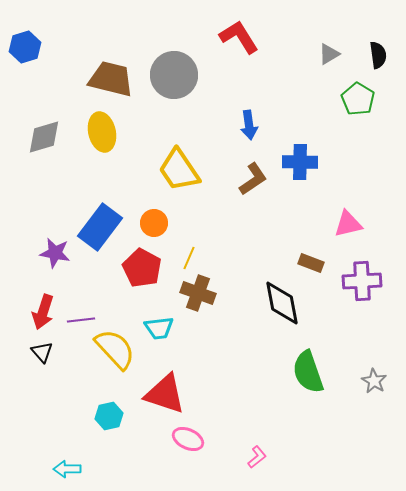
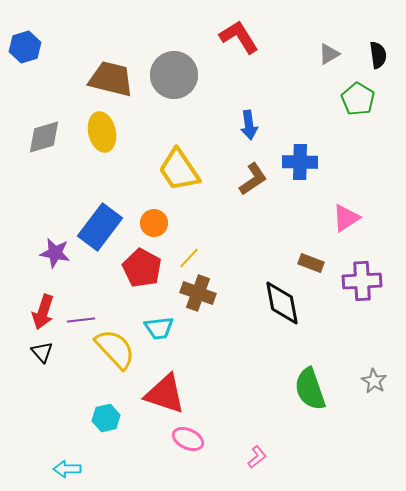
pink triangle: moved 2 px left, 6 px up; rotated 20 degrees counterclockwise
yellow line: rotated 20 degrees clockwise
green semicircle: moved 2 px right, 17 px down
cyan hexagon: moved 3 px left, 2 px down
